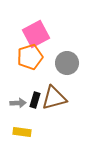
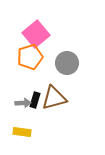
pink square: rotated 12 degrees counterclockwise
gray arrow: moved 5 px right
